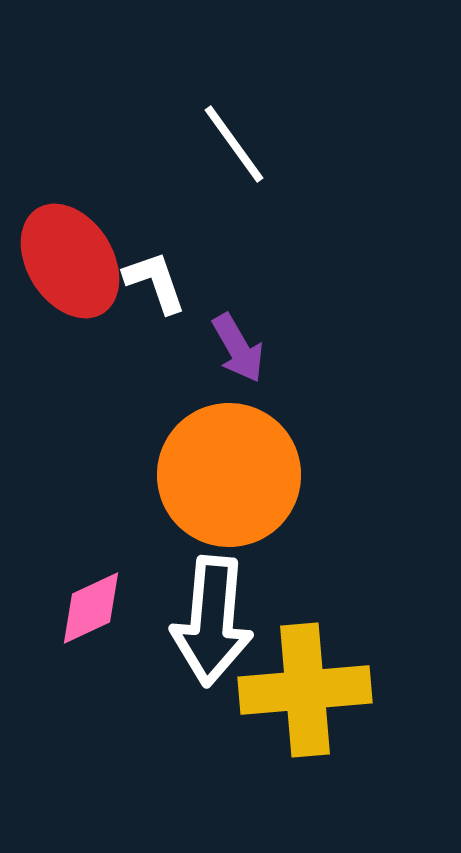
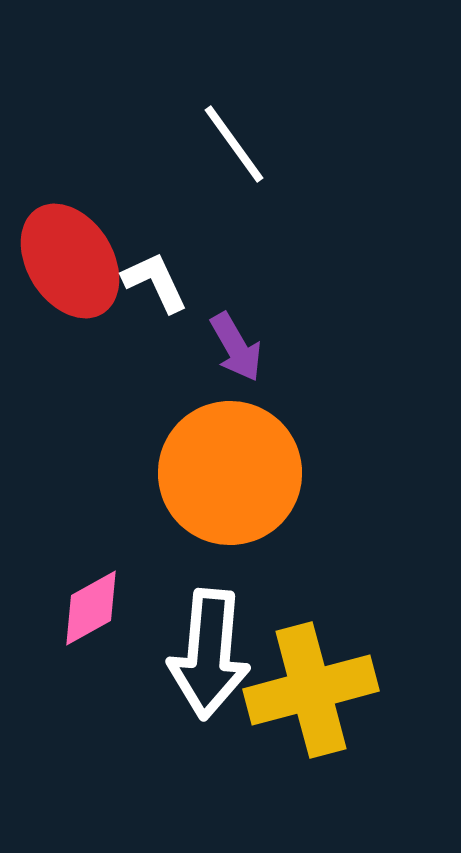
white L-shape: rotated 6 degrees counterclockwise
purple arrow: moved 2 px left, 1 px up
orange circle: moved 1 px right, 2 px up
pink diamond: rotated 4 degrees counterclockwise
white arrow: moved 3 px left, 33 px down
yellow cross: moved 6 px right; rotated 10 degrees counterclockwise
